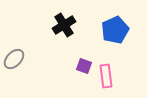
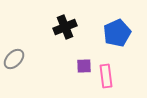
black cross: moved 1 px right, 2 px down; rotated 10 degrees clockwise
blue pentagon: moved 2 px right, 3 px down
purple square: rotated 21 degrees counterclockwise
